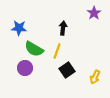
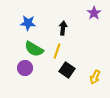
blue star: moved 9 px right, 5 px up
black square: rotated 21 degrees counterclockwise
